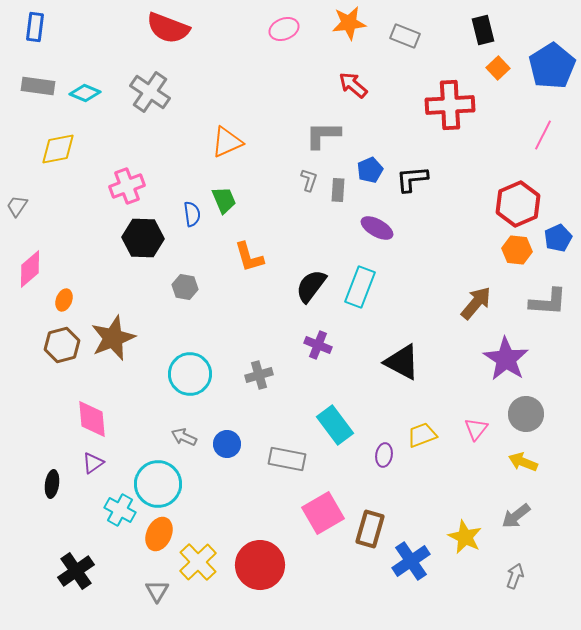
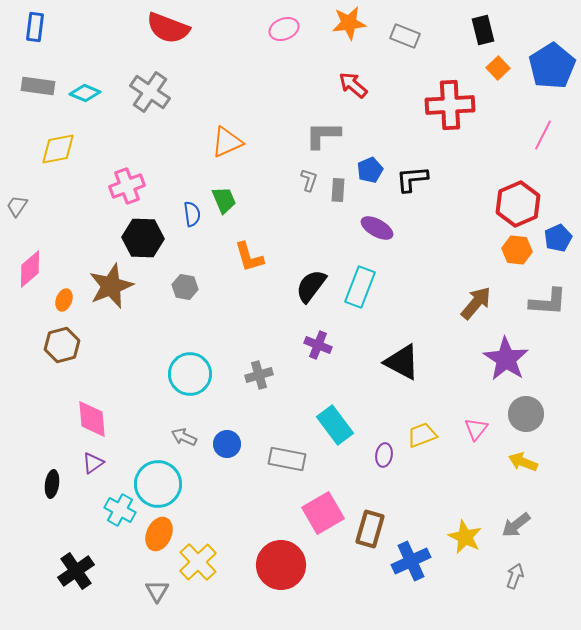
brown star at (113, 338): moved 2 px left, 52 px up
gray arrow at (516, 516): moved 9 px down
blue cross at (411, 561): rotated 9 degrees clockwise
red circle at (260, 565): moved 21 px right
